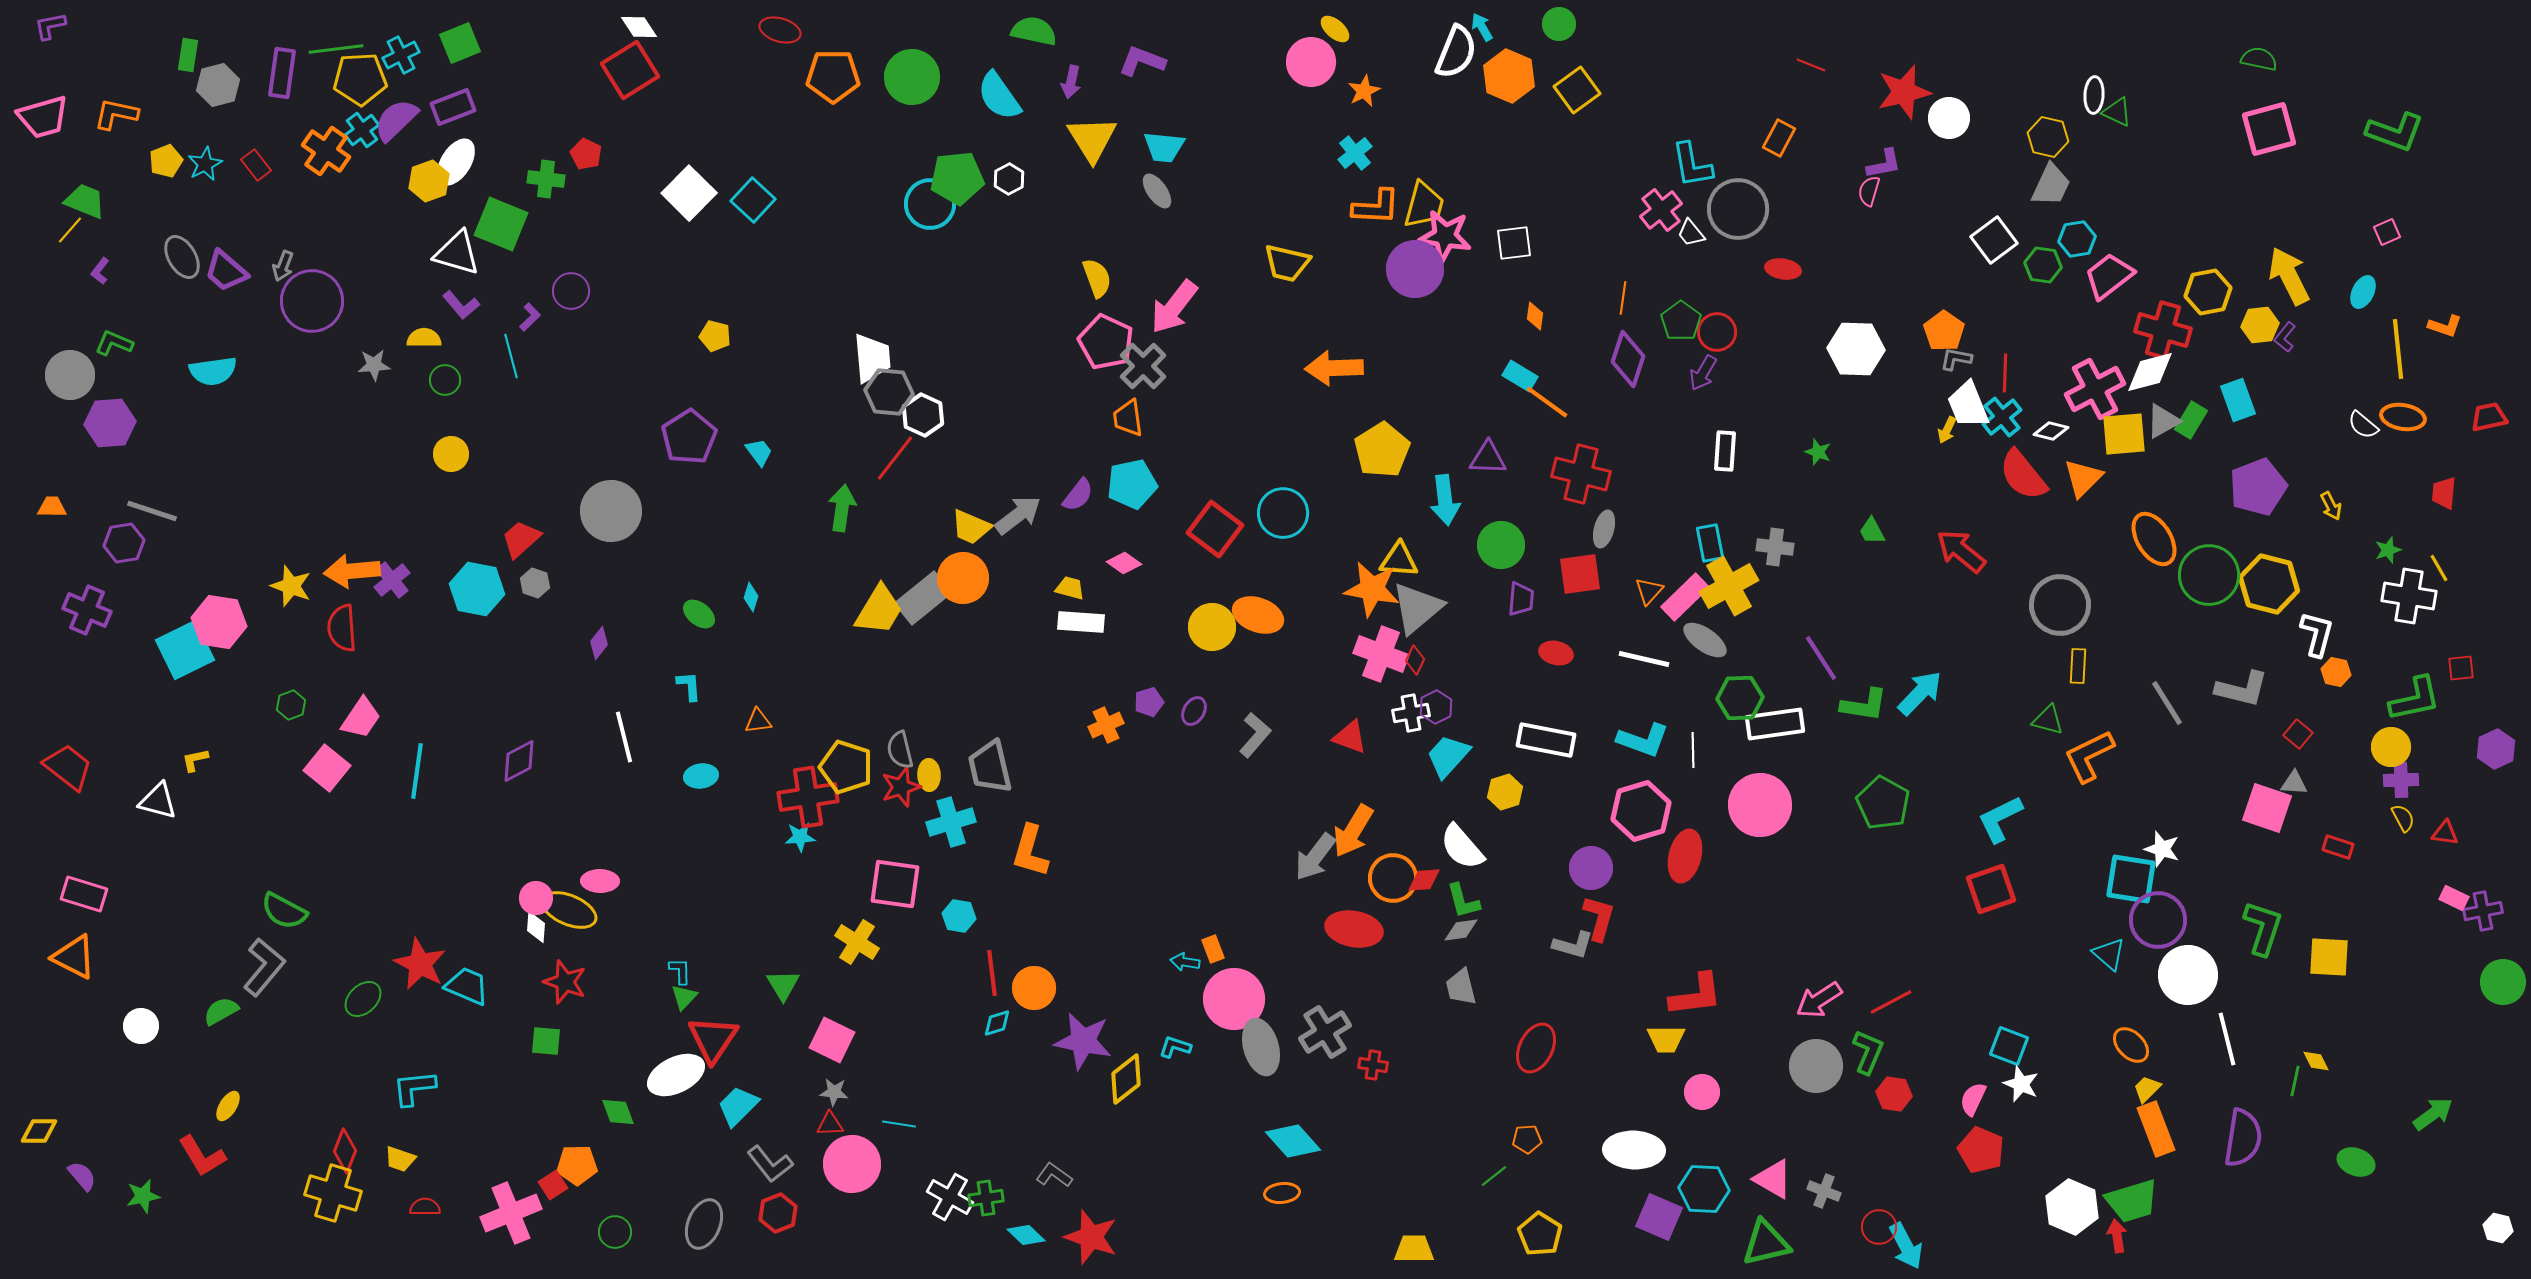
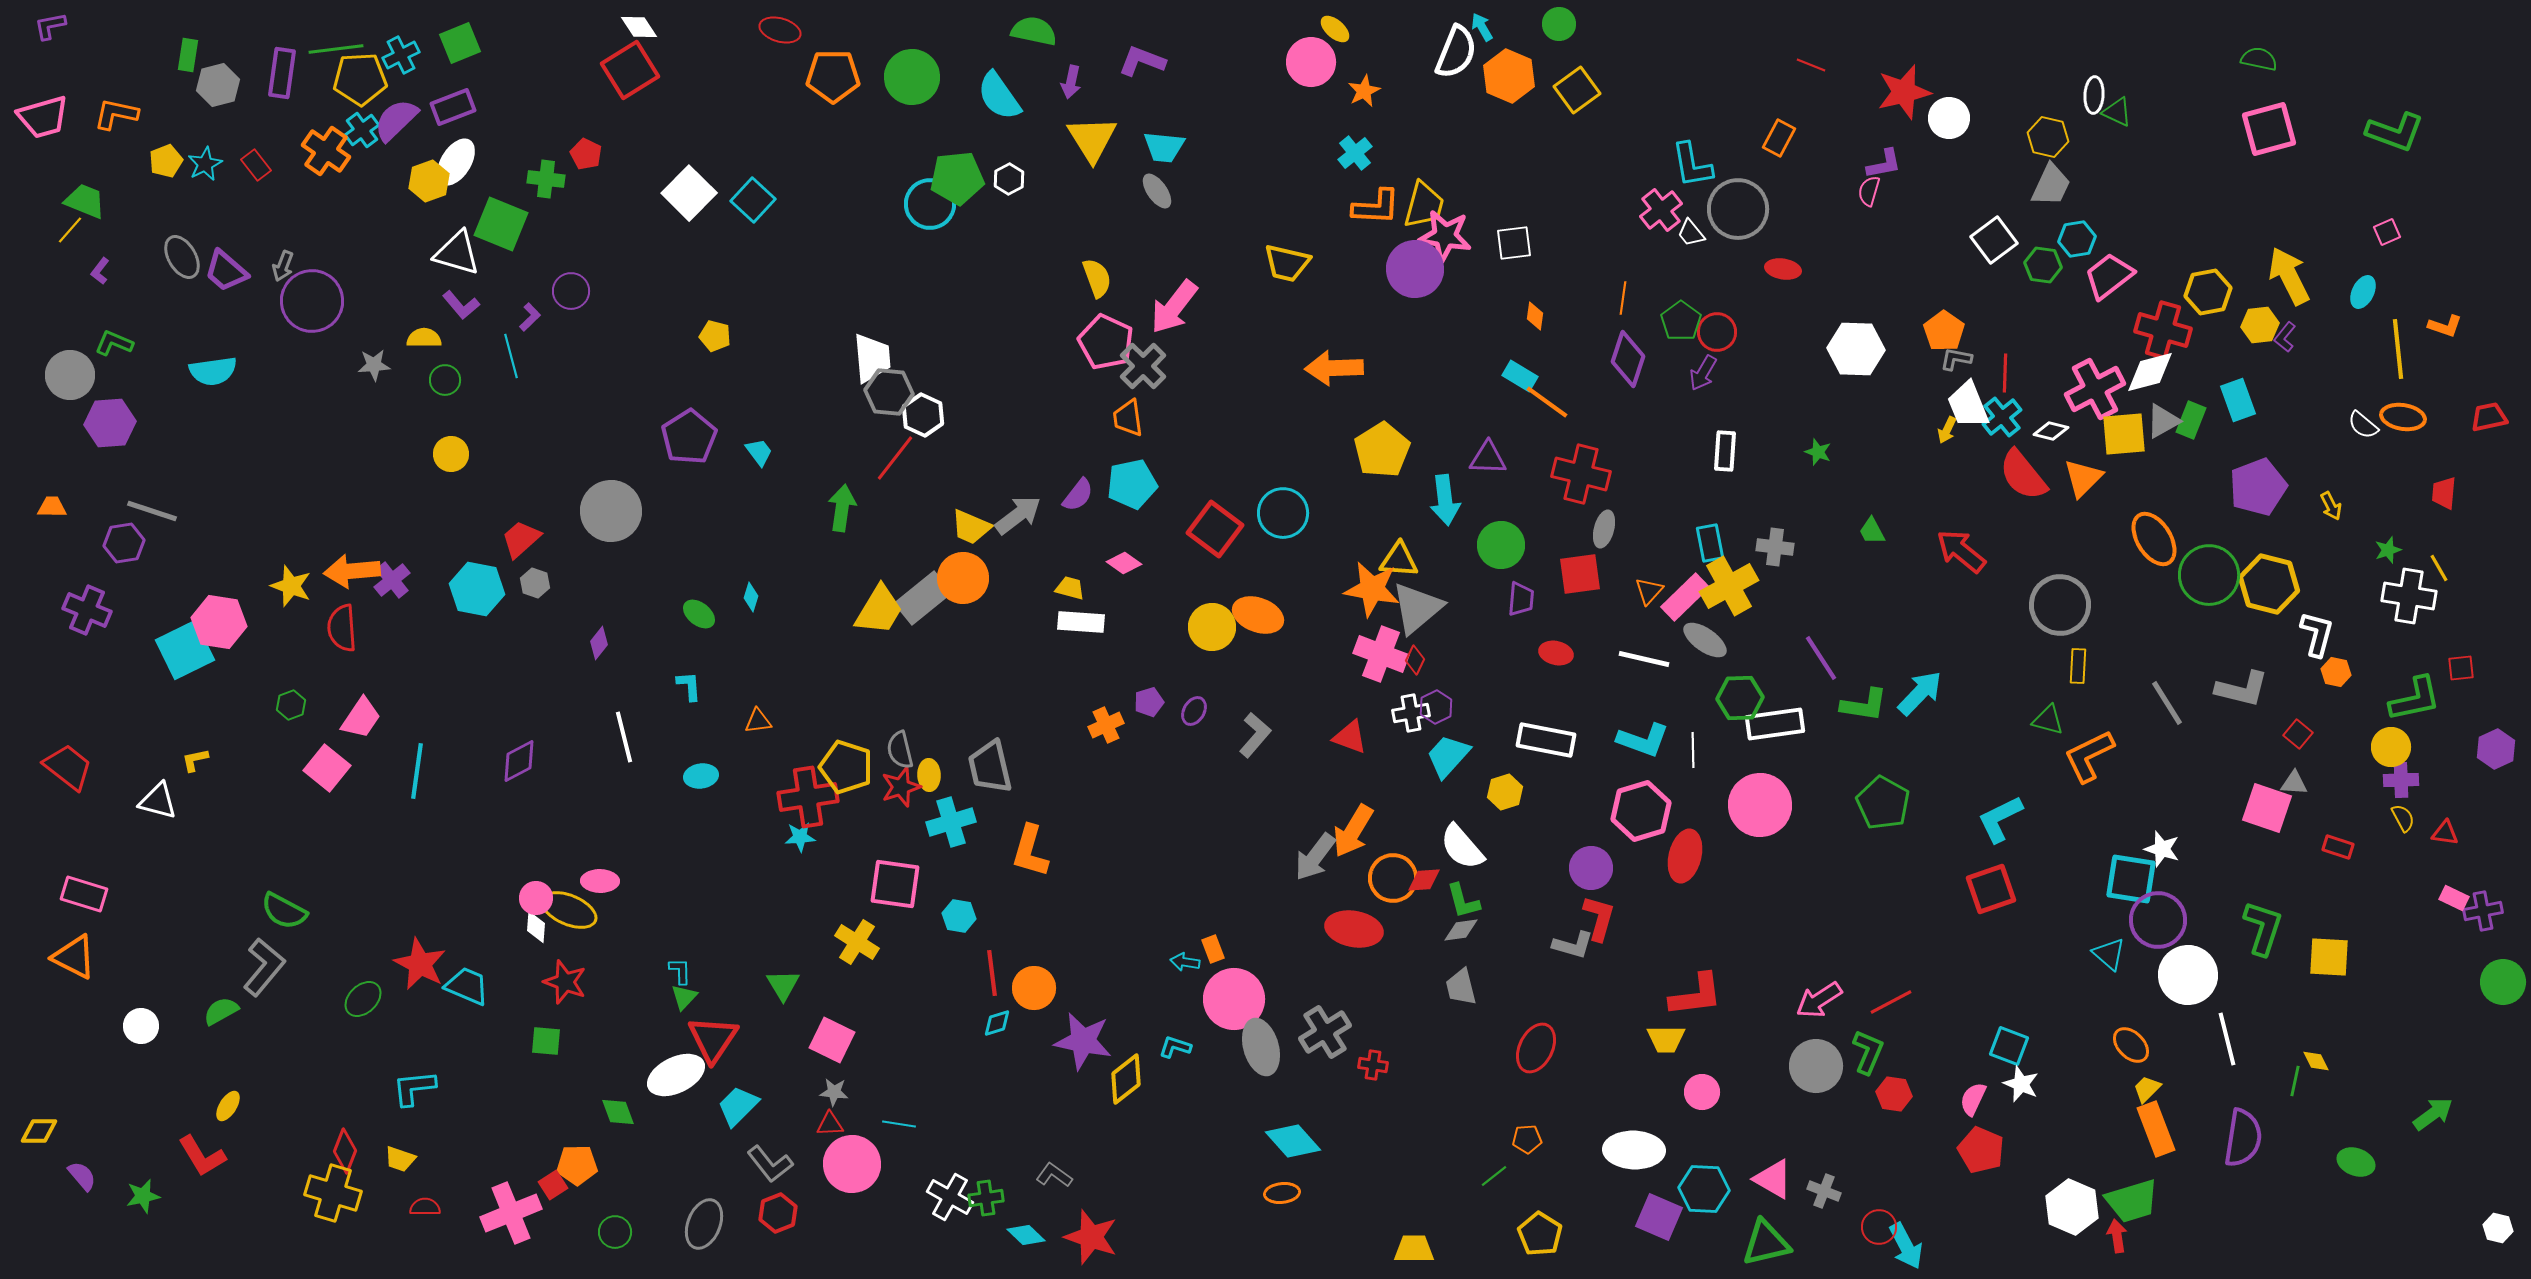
green rectangle at (2191, 420): rotated 9 degrees counterclockwise
